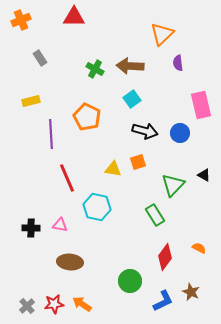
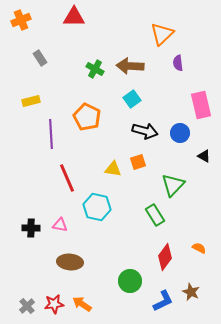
black triangle: moved 19 px up
